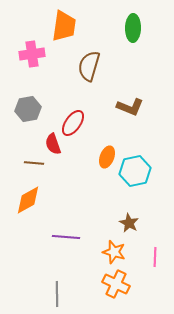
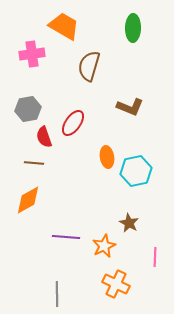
orange trapezoid: rotated 68 degrees counterclockwise
red semicircle: moved 9 px left, 7 px up
orange ellipse: rotated 30 degrees counterclockwise
cyan hexagon: moved 1 px right
orange star: moved 10 px left, 6 px up; rotated 30 degrees clockwise
